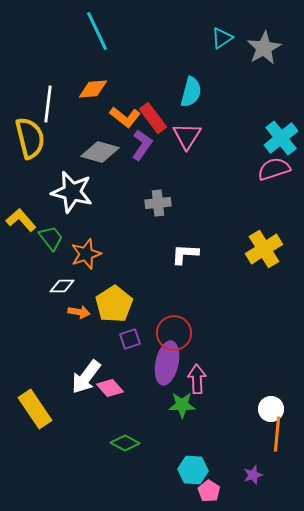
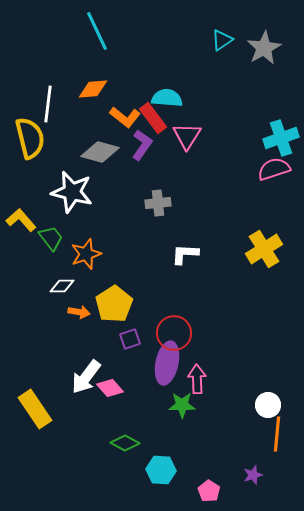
cyan triangle: moved 2 px down
cyan semicircle: moved 24 px left, 6 px down; rotated 100 degrees counterclockwise
cyan cross: rotated 20 degrees clockwise
white circle: moved 3 px left, 4 px up
cyan hexagon: moved 32 px left
